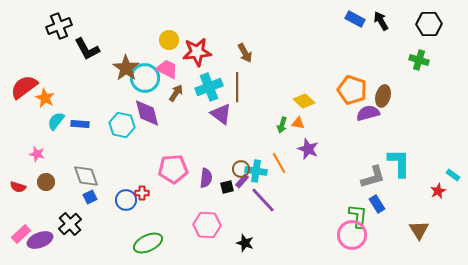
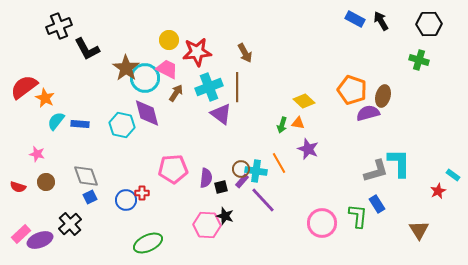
gray L-shape at (373, 177): moved 3 px right, 6 px up
black square at (227, 187): moved 6 px left
pink circle at (352, 235): moved 30 px left, 12 px up
black star at (245, 243): moved 20 px left, 27 px up
